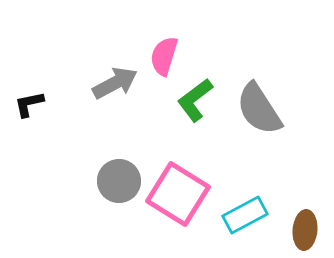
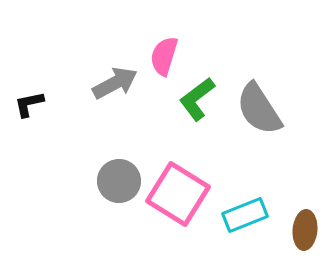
green L-shape: moved 2 px right, 1 px up
cyan rectangle: rotated 6 degrees clockwise
